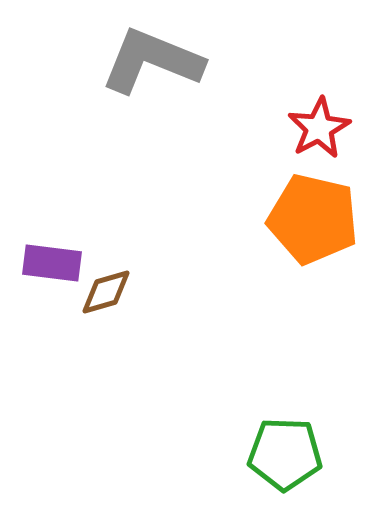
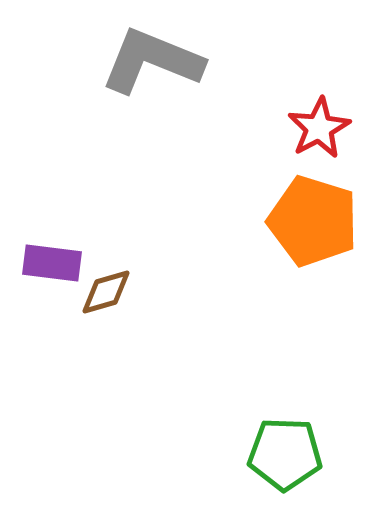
orange pentagon: moved 2 px down; rotated 4 degrees clockwise
